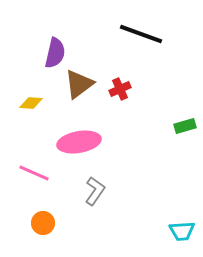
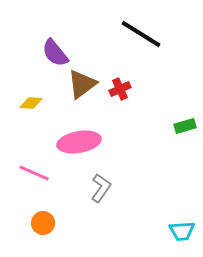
black line: rotated 12 degrees clockwise
purple semicircle: rotated 128 degrees clockwise
brown triangle: moved 3 px right
gray L-shape: moved 6 px right, 3 px up
